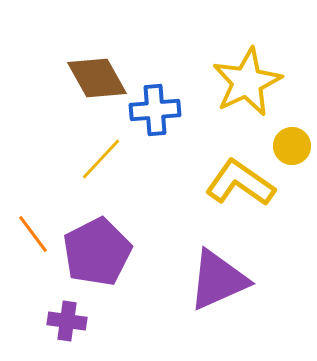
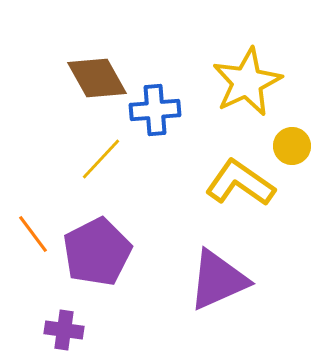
purple cross: moved 3 px left, 9 px down
